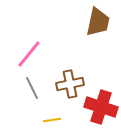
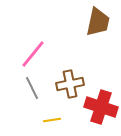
pink line: moved 4 px right
